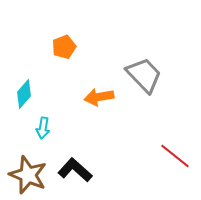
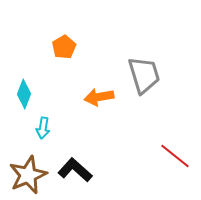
orange pentagon: rotated 10 degrees counterclockwise
gray trapezoid: rotated 27 degrees clockwise
cyan diamond: rotated 20 degrees counterclockwise
brown star: rotated 27 degrees clockwise
